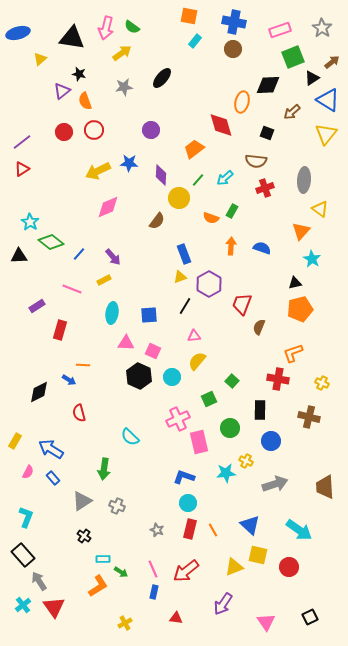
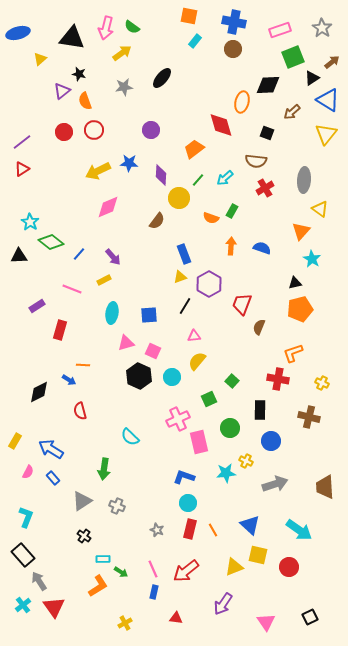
red cross at (265, 188): rotated 12 degrees counterclockwise
pink triangle at (126, 343): rotated 18 degrees counterclockwise
red semicircle at (79, 413): moved 1 px right, 2 px up
